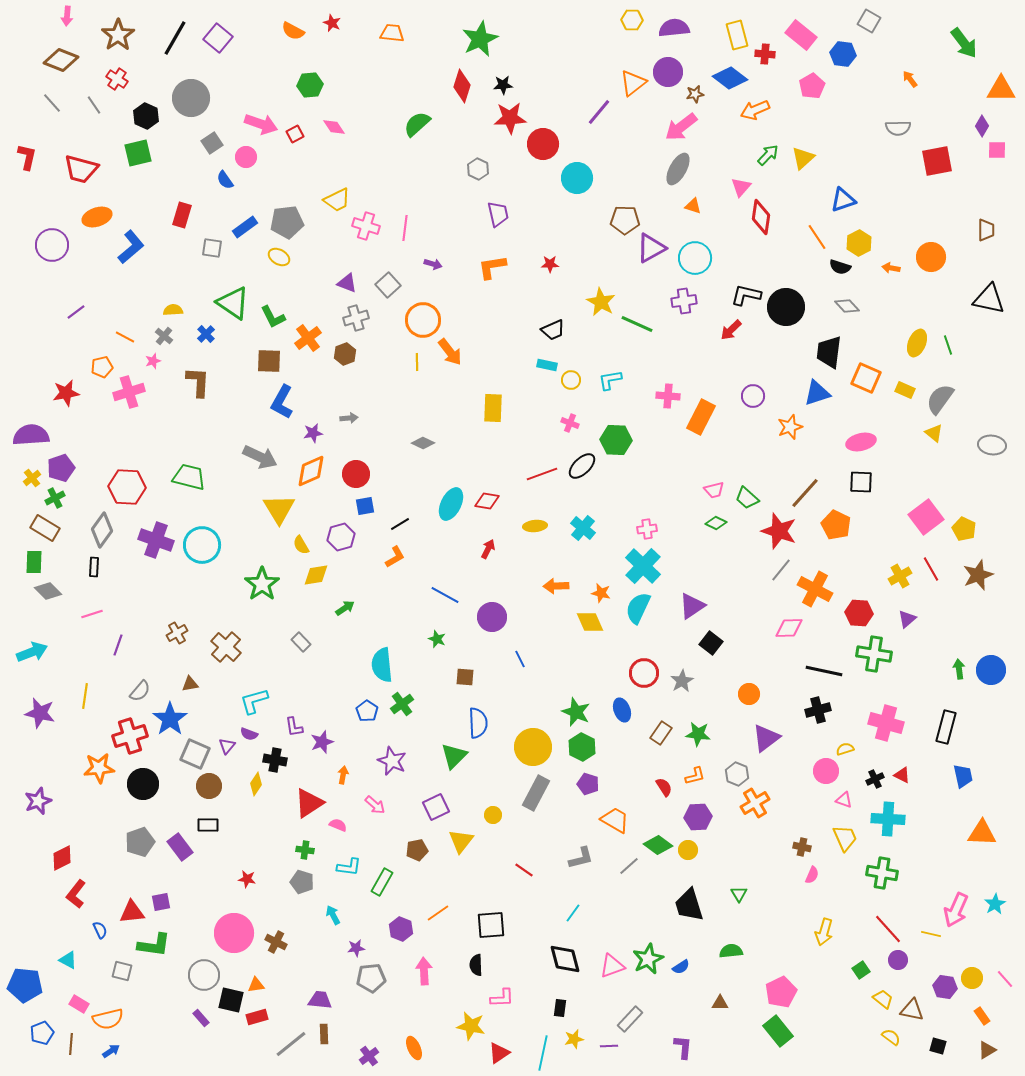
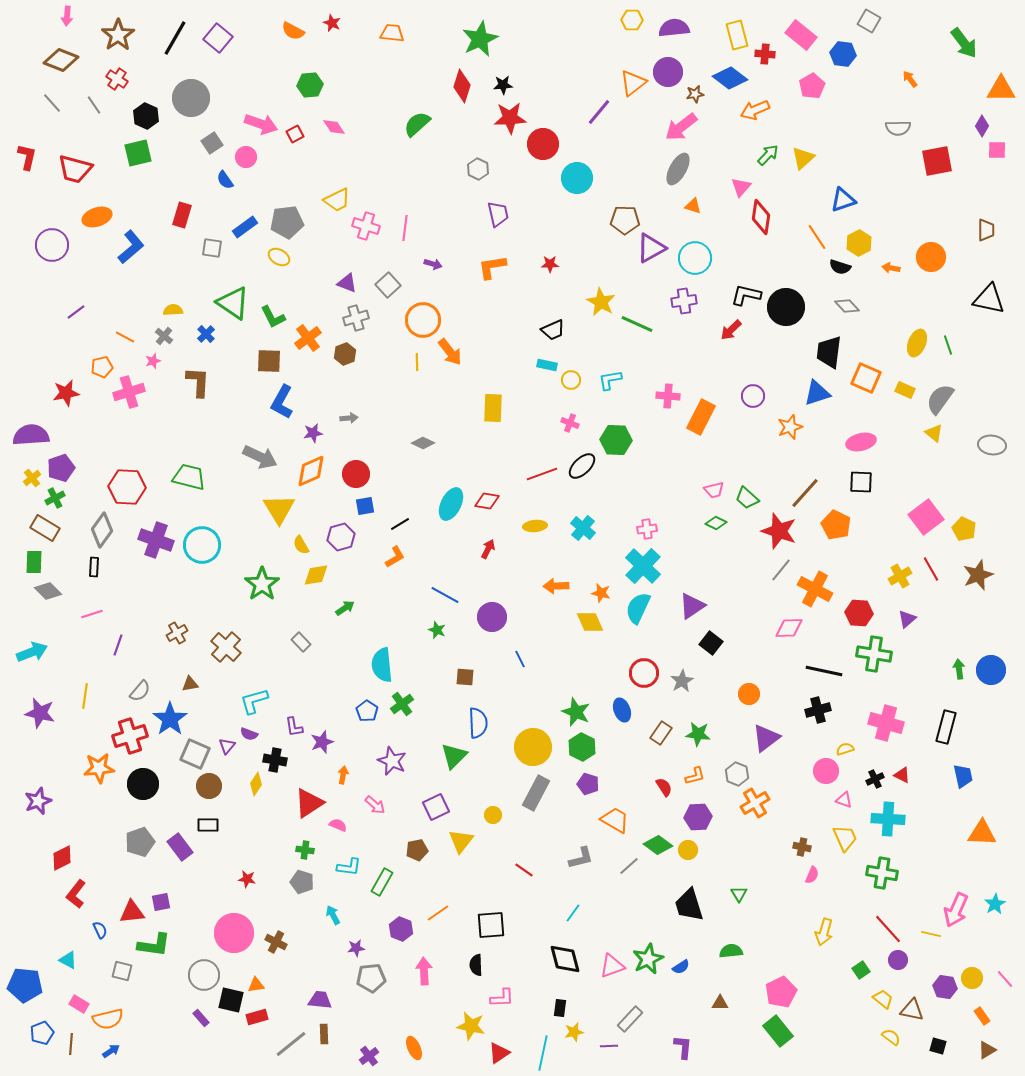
red trapezoid at (81, 169): moved 6 px left
green star at (437, 639): moved 9 px up
yellow star at (574, 1039): moved 7 px up
